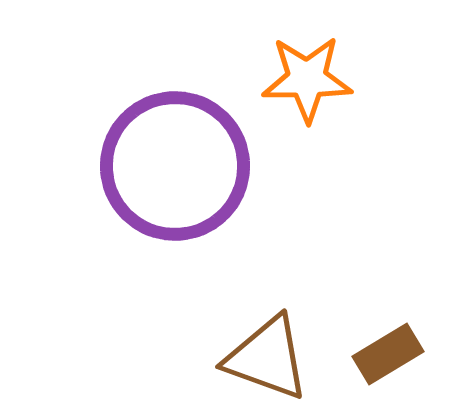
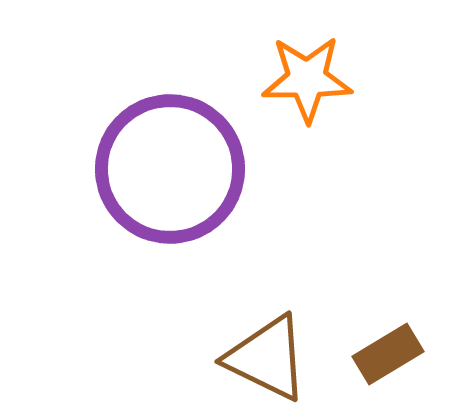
purple circle: moved 5 px left, 3 px down
brown triangle: rotated 6 degrees clockwise
